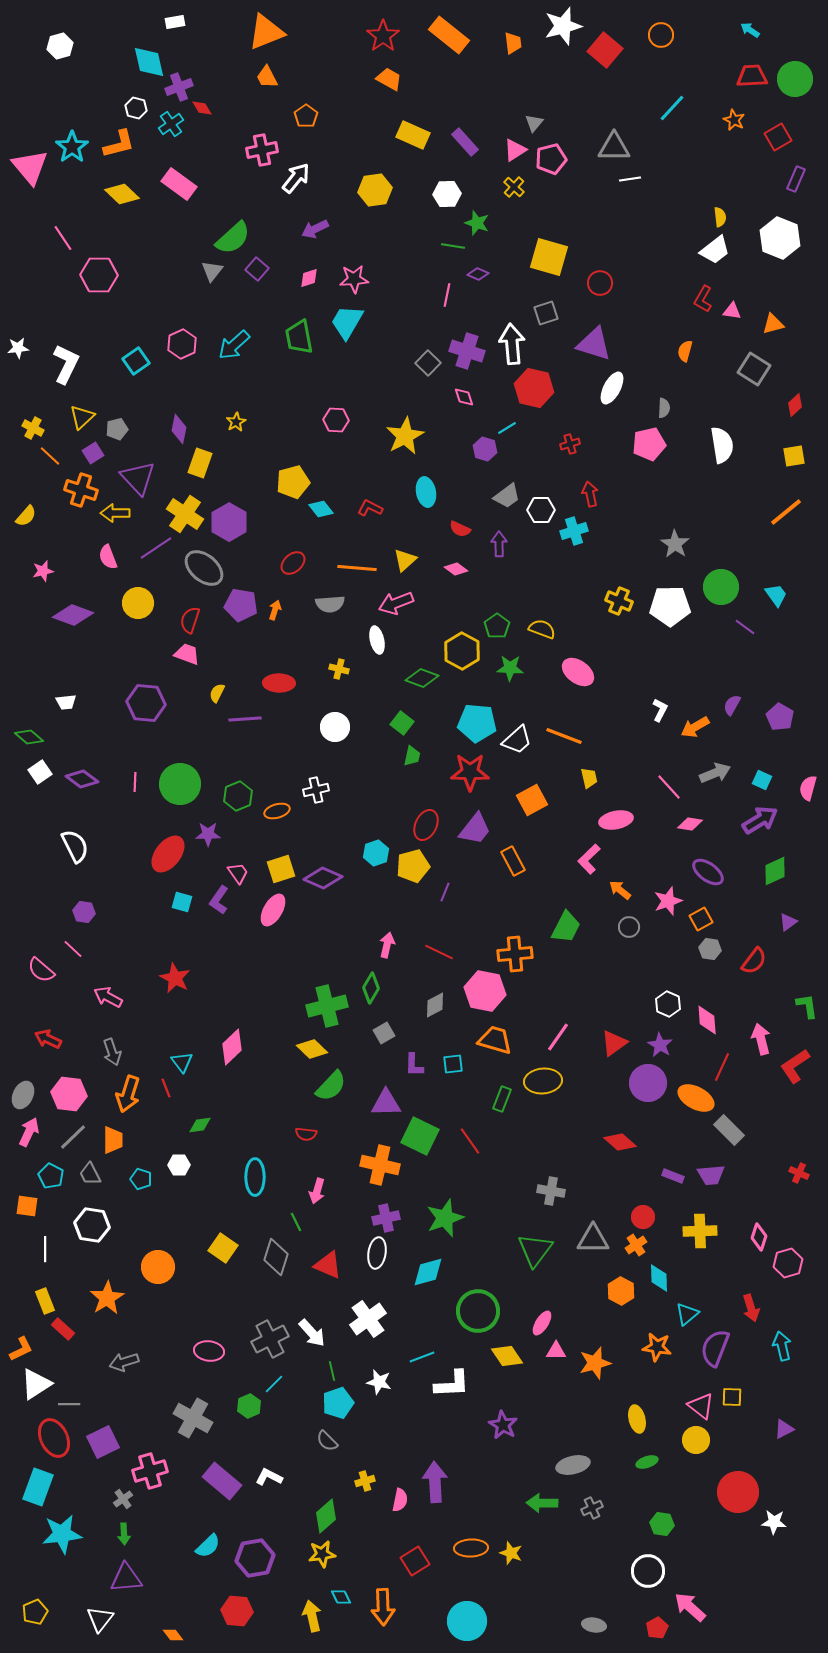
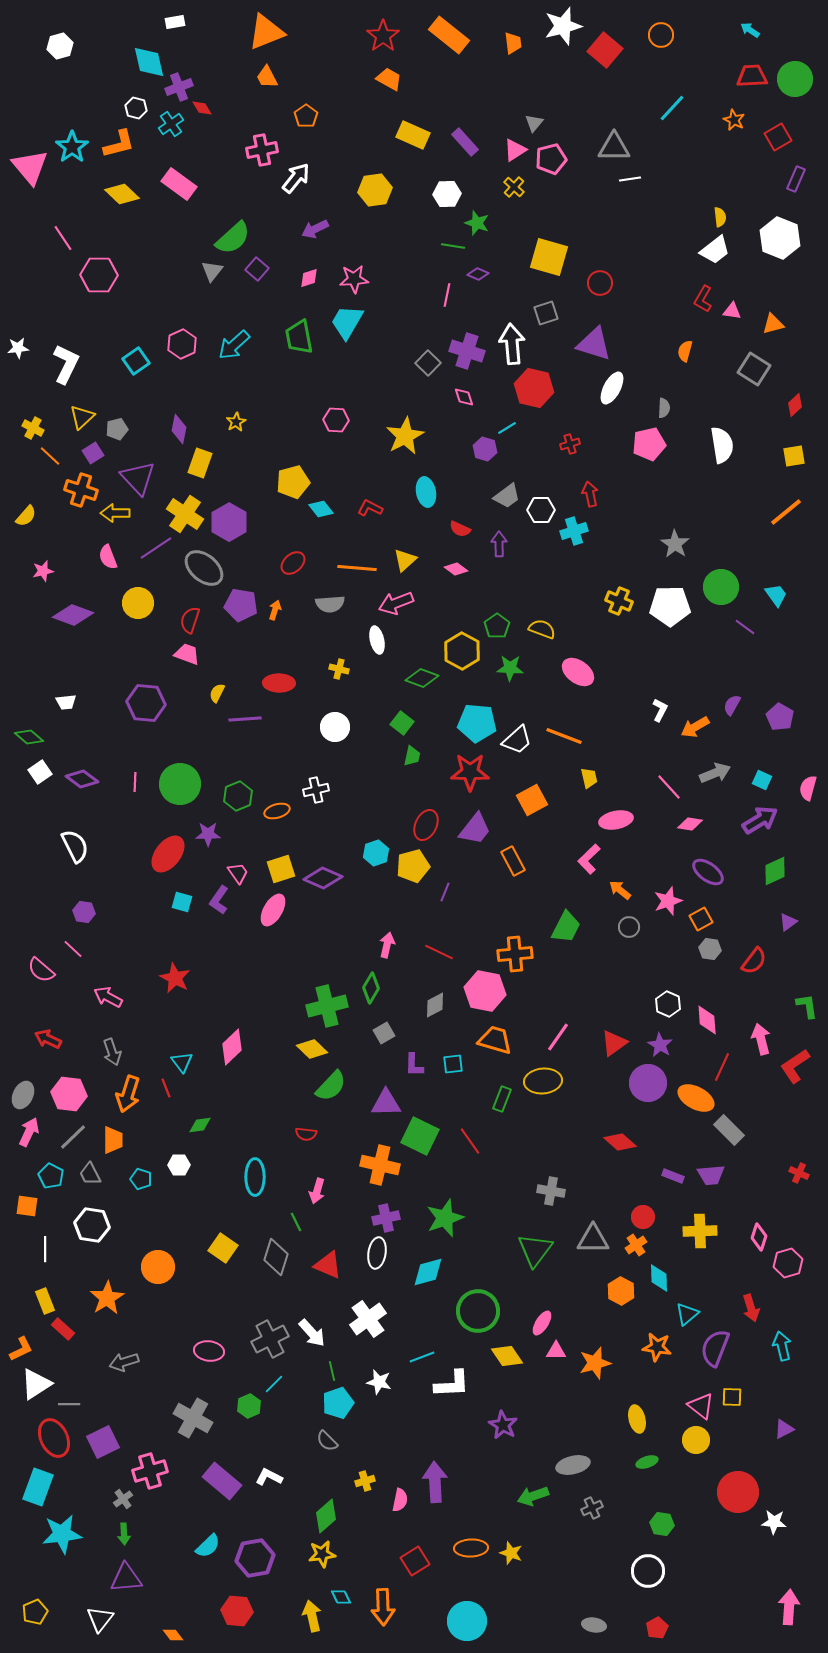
green arrow at (542, 1503): moved 9 px left, 7 px up; rotated 20 degrees counterclockwise
pink arrow at (690, 1607): moved 99 px right; rotated 52 degrees clockwise
